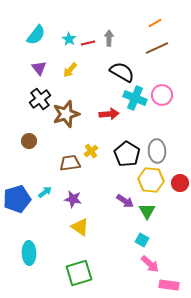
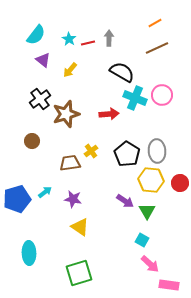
purple triangle: moved 4 px right, 8 px up; rotated 14 degrees counterclockwise
brown circle: moved 3 px right
